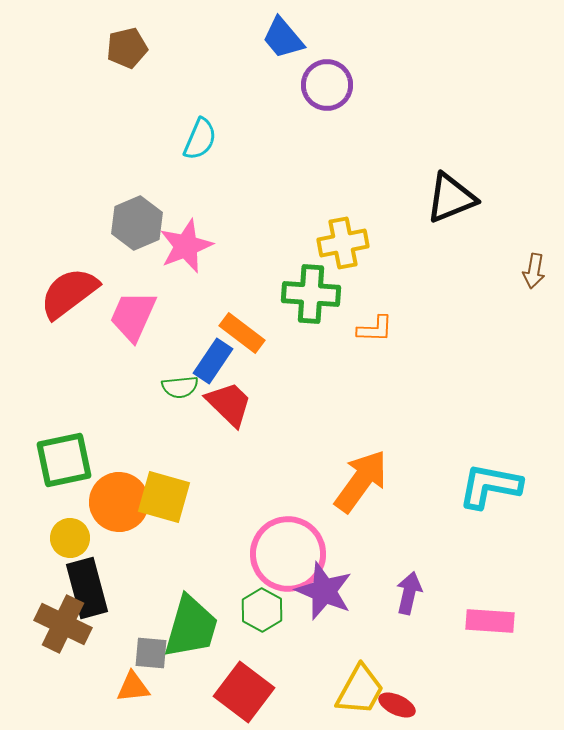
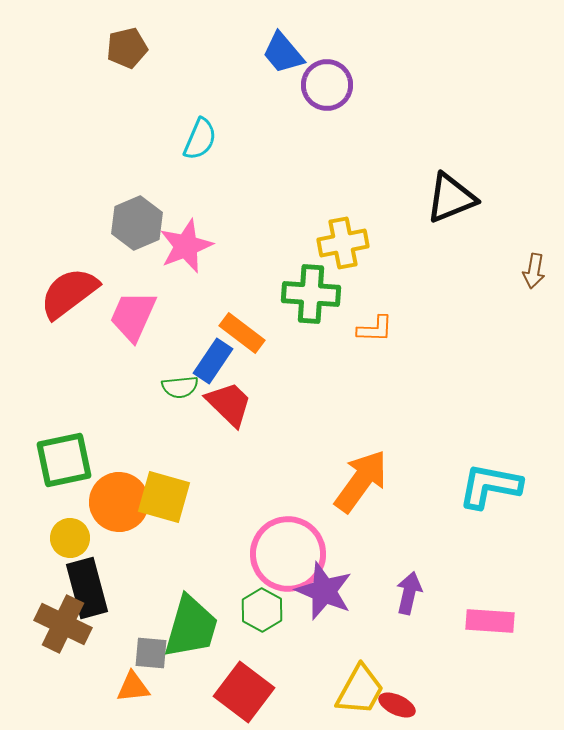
blue trapezoid: moved 15 px down
